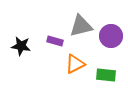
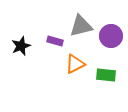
black star: rotated 30 degrees counterclockwise
